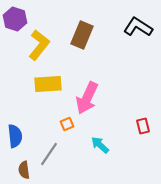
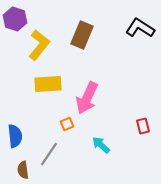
black L-shape: moved 2 px right, 1 px down
cyan arrow: moved 1 px right
brown semicircle: moved 1 px left
